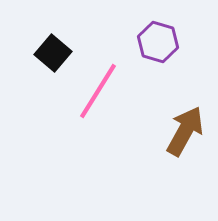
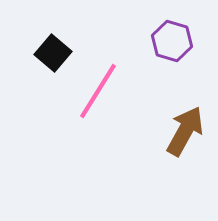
purple hexagon: moved 14 px right, 1 px up
